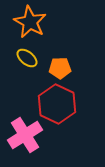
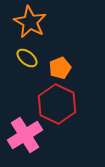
orange pentagon: rotated 20 degrees counterclockwise
